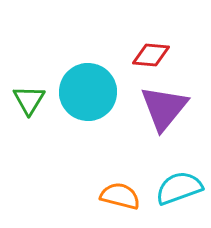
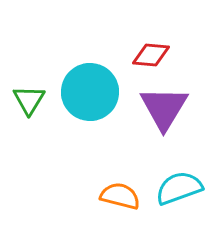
cyan circle: moved 2 px right
purple triangle: rotated 8 degrees counterclockwise
